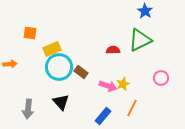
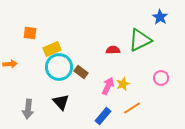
blue star: moved 15 px right, 6 px down
pink arrow: rotated 84 degrees counterclockwise
orange line: rotated 30 degrees clockwise
